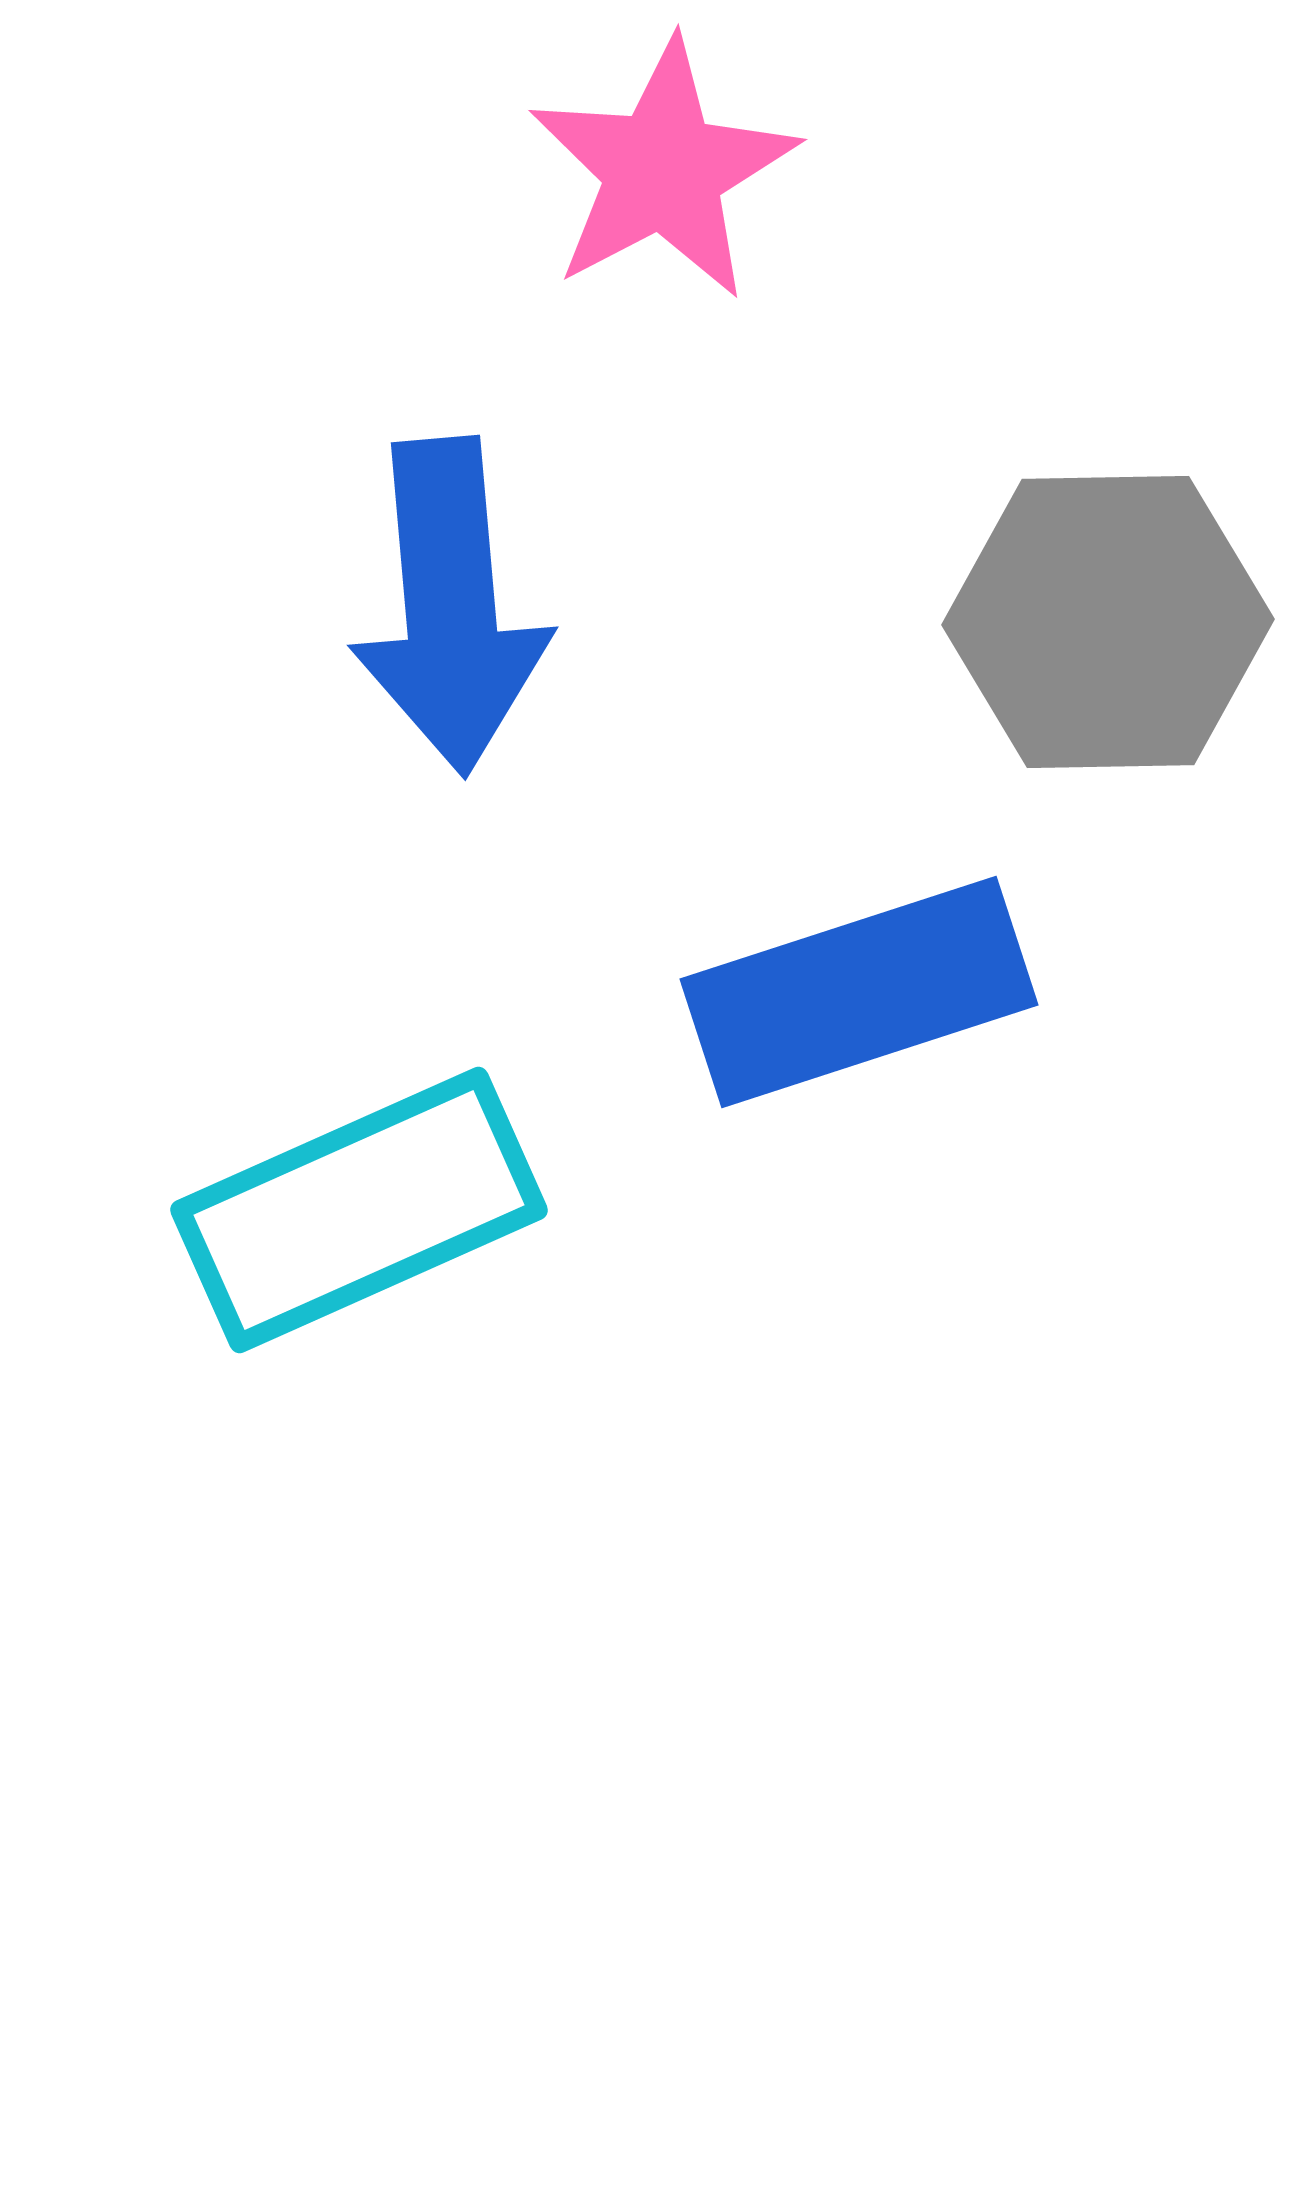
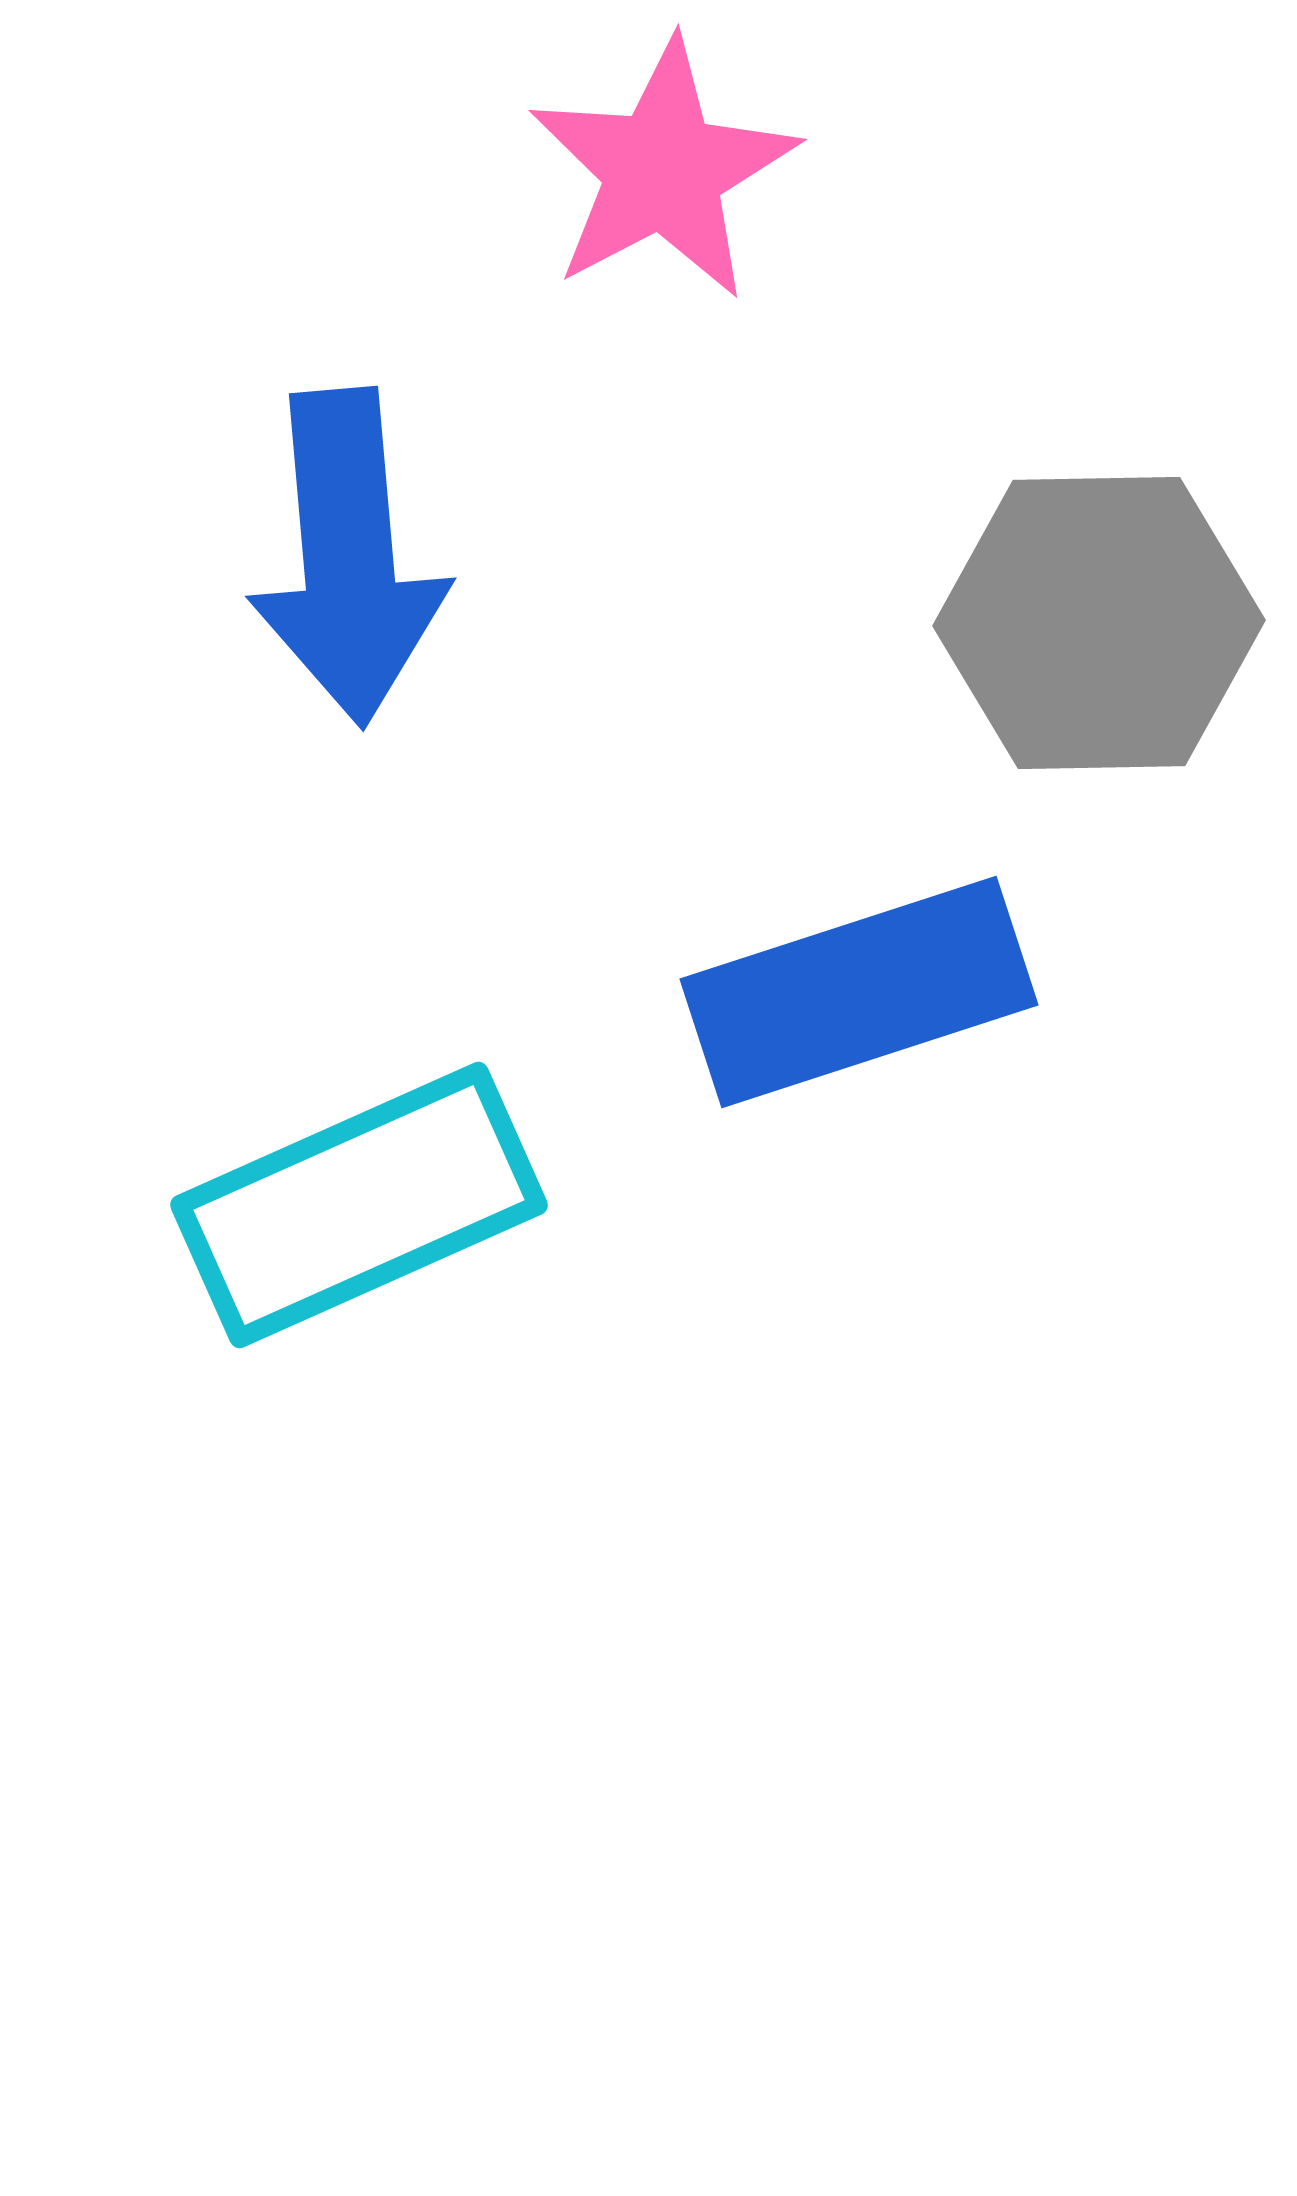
blue arrow: moved 102 px left, 49 px up
gray hexagon: moved 9 px left, 1 px down
cyan rectangle: moved 5 px up
